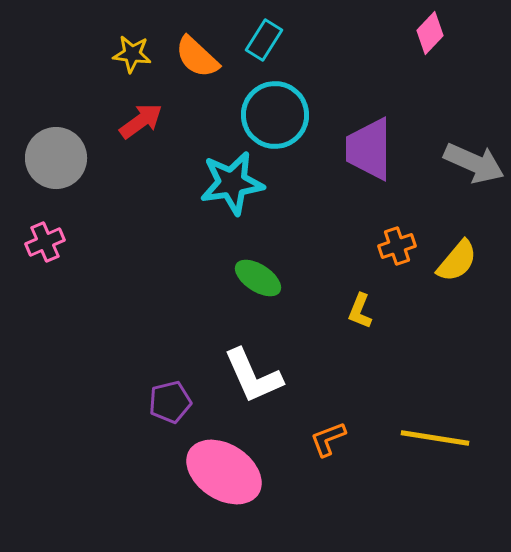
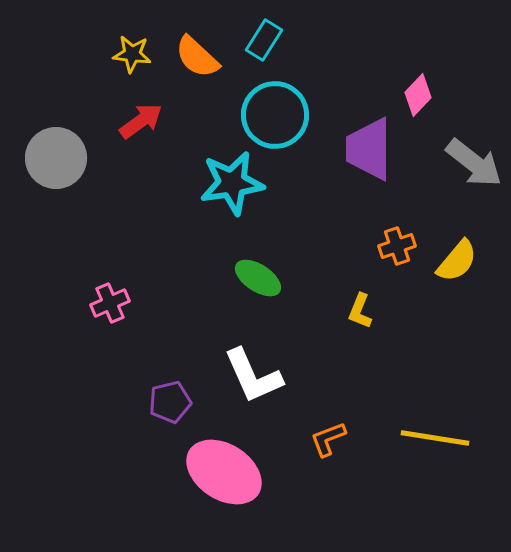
pink diamond: moved 12 px left, 62 px down
gray arrow: rotated 14 degrees clockwise
pink cross: moved 65 px right, 61 px down
